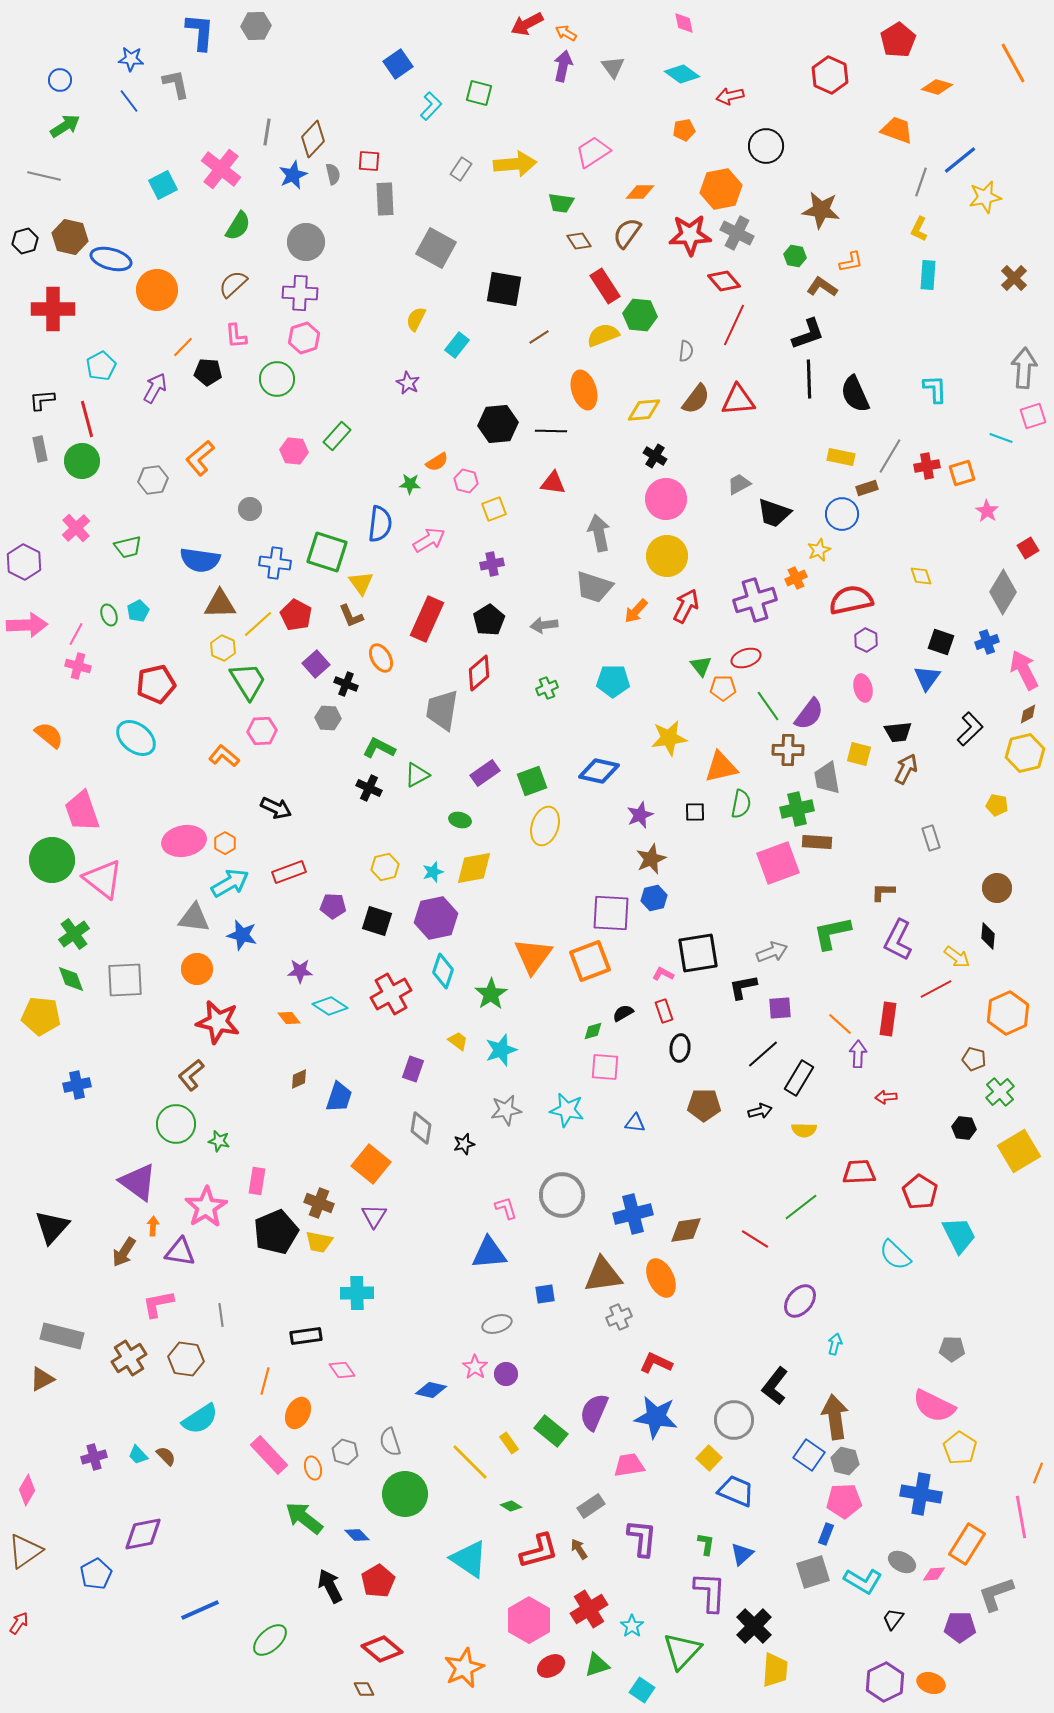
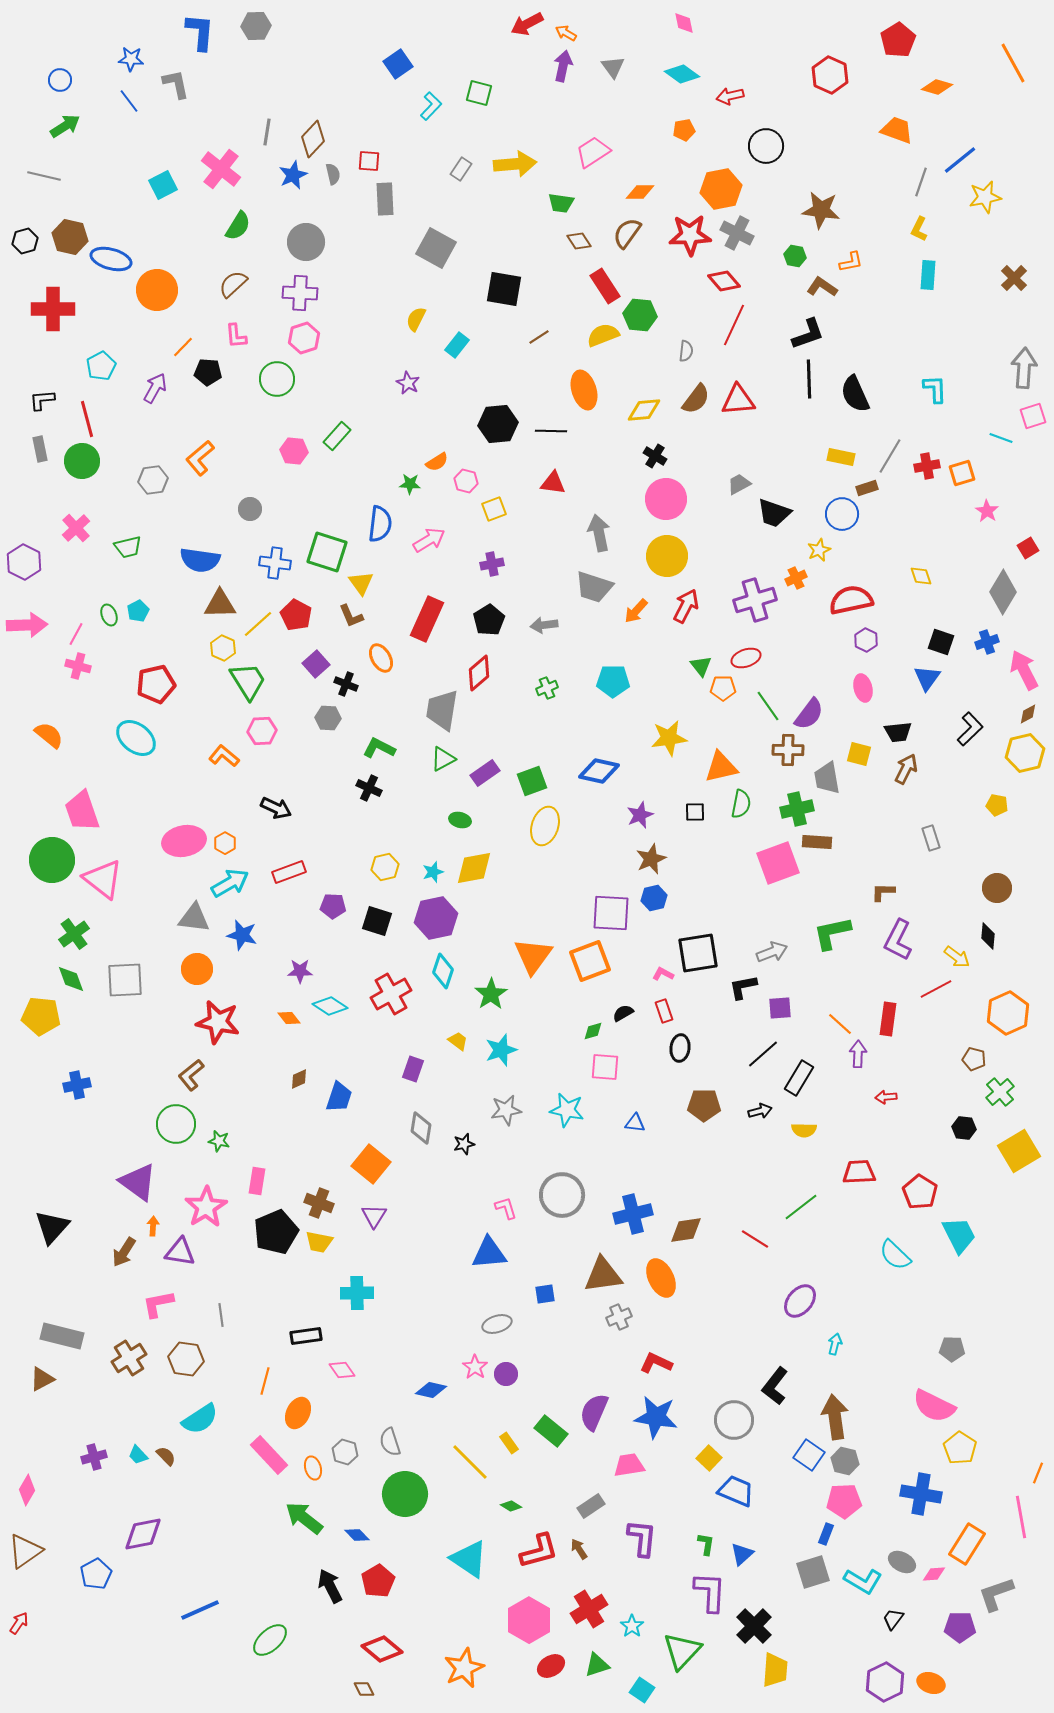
green triangle at (417, 775): moved 26 px right, 16 px up
